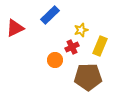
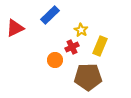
yellow star: rotated 24 degrees counterclockwise
